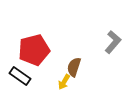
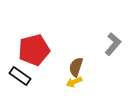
gray L-shape: moved 2 px down
brown semicircle: moved 2 px right
yellow arrow: moved 10 px right; rotated 35 degrees clockwise
